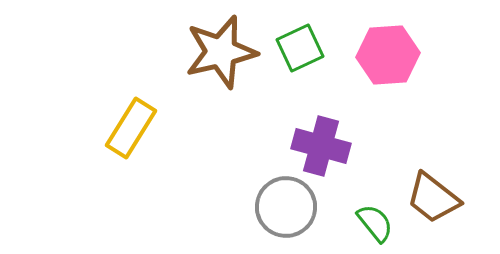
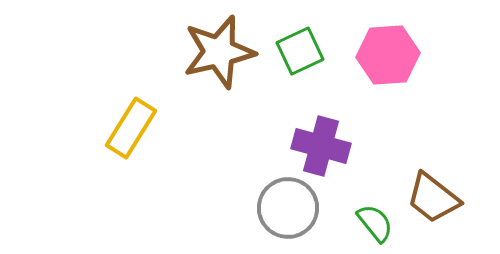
green square: moved 3 px down
brown star: moved 2 px left
gray circle: moved 2 px right, 1 px down
